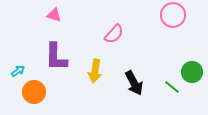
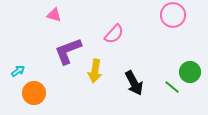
purple L-shape: moved 12 px right, 6 px up; rotated 68 degrees clockwise
green circle: moved 2 px left
orange circle: moved 1 px down
